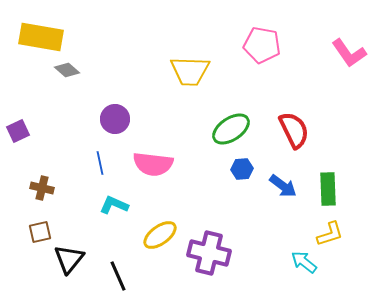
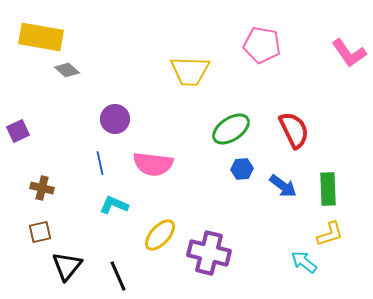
yellow ellipse: rotated 12 degrees counterclockwise
black triangle: moved 2 px left, 7 px down
